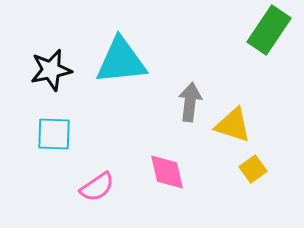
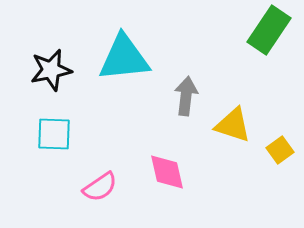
cyan triangle: moved 3 px right, 3 px up
gray arrow: moved 4 px left, 6 px up
yellow square: moved 27 px right, 19 px up
pink semicircle: moved 3 px right
